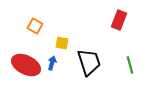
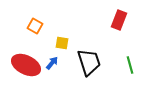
blue arrow: rotated 24 degrees clockwise
